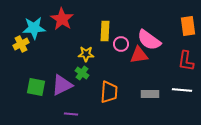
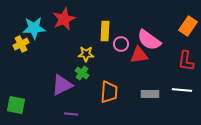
red star: moved 2 px right; rotated 15 degrees clockwise
orange rectangle: rotated 42 degrees clockwise
green square: moved 20 px left, 18 px down
